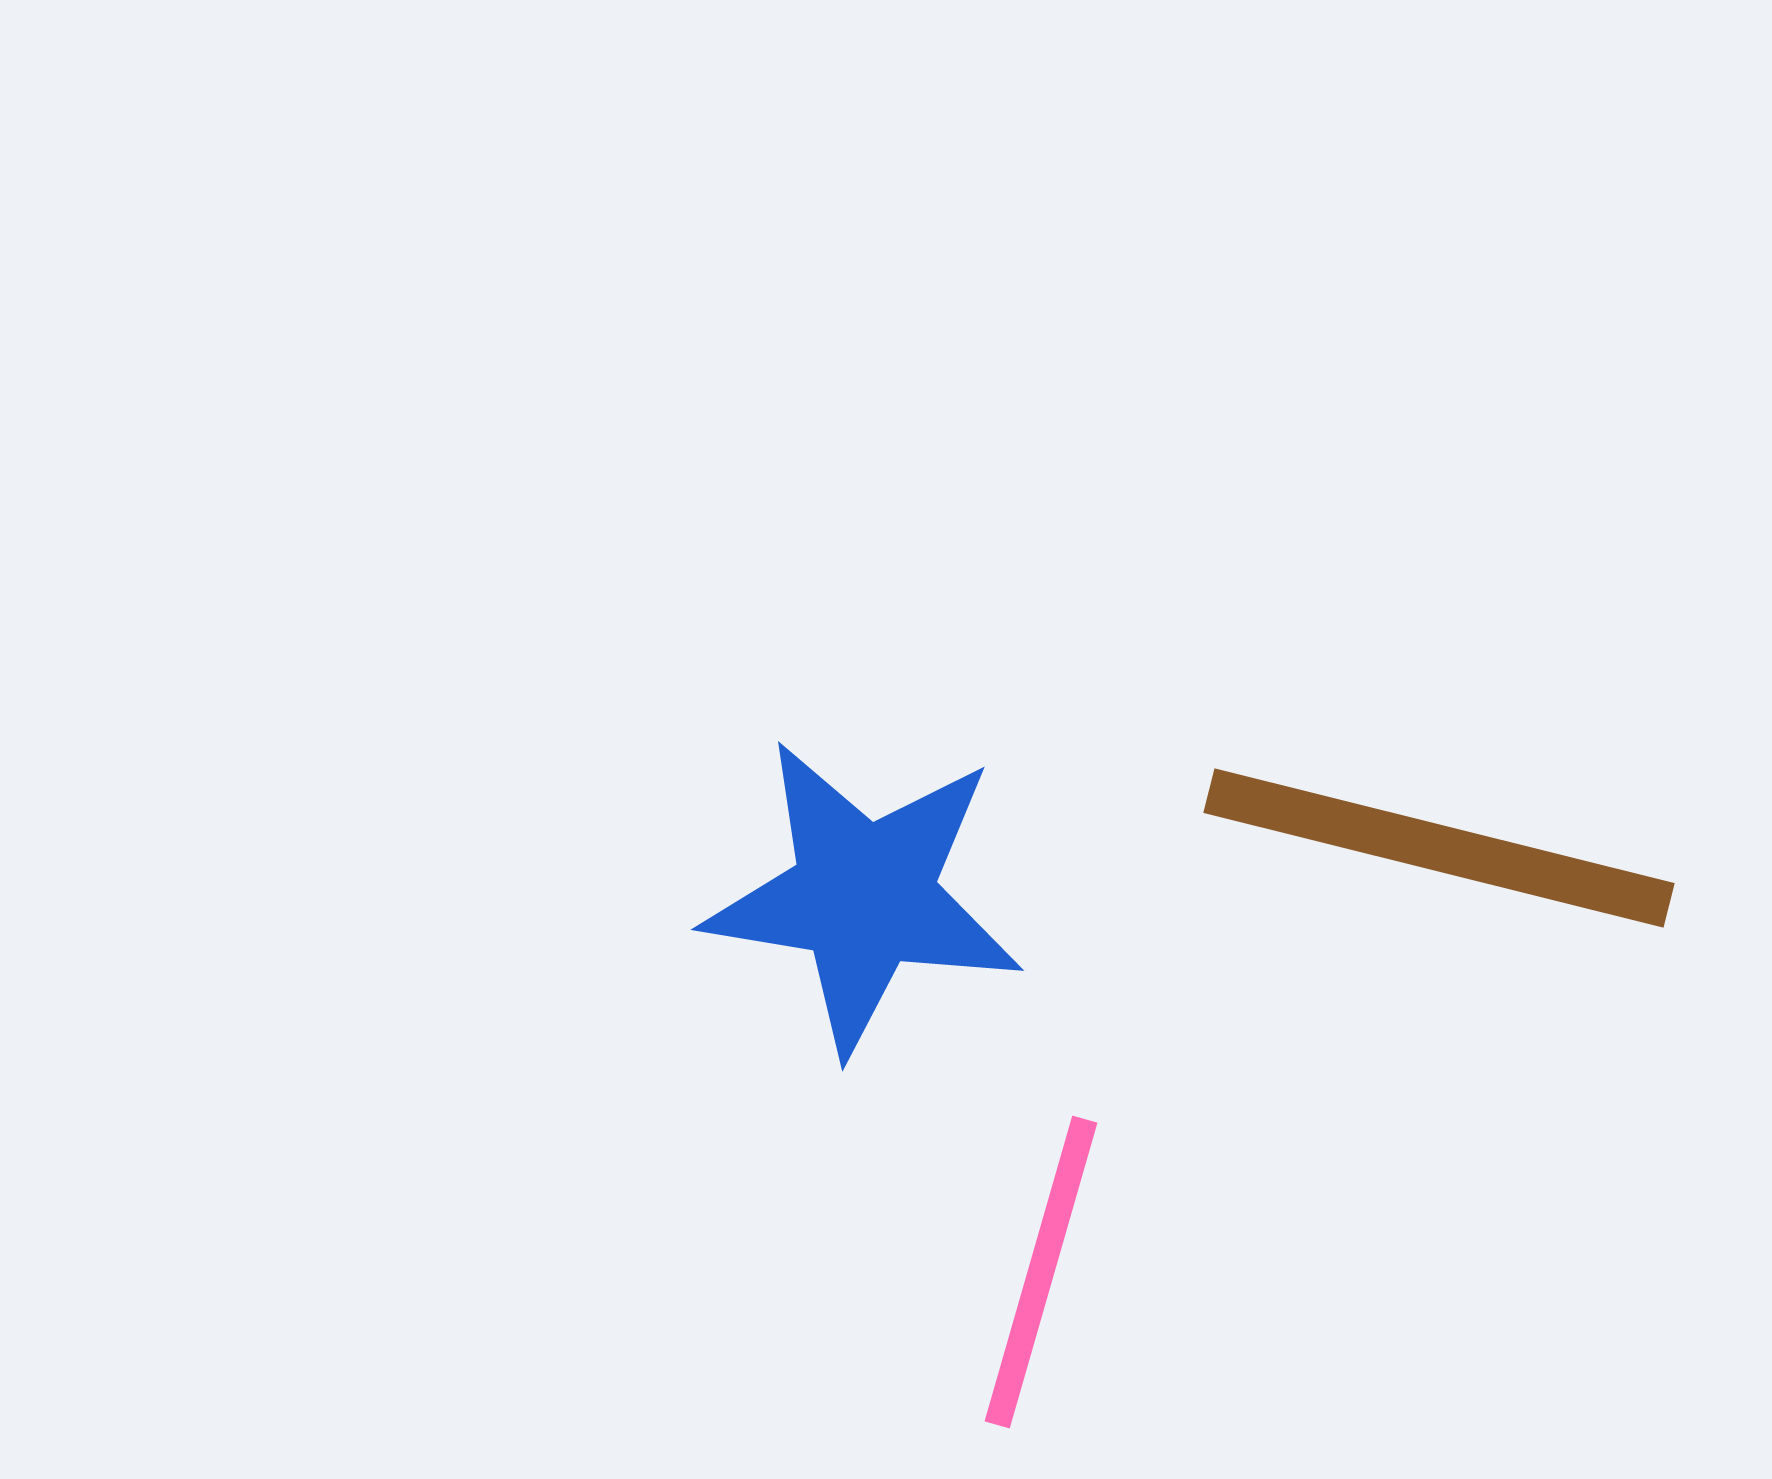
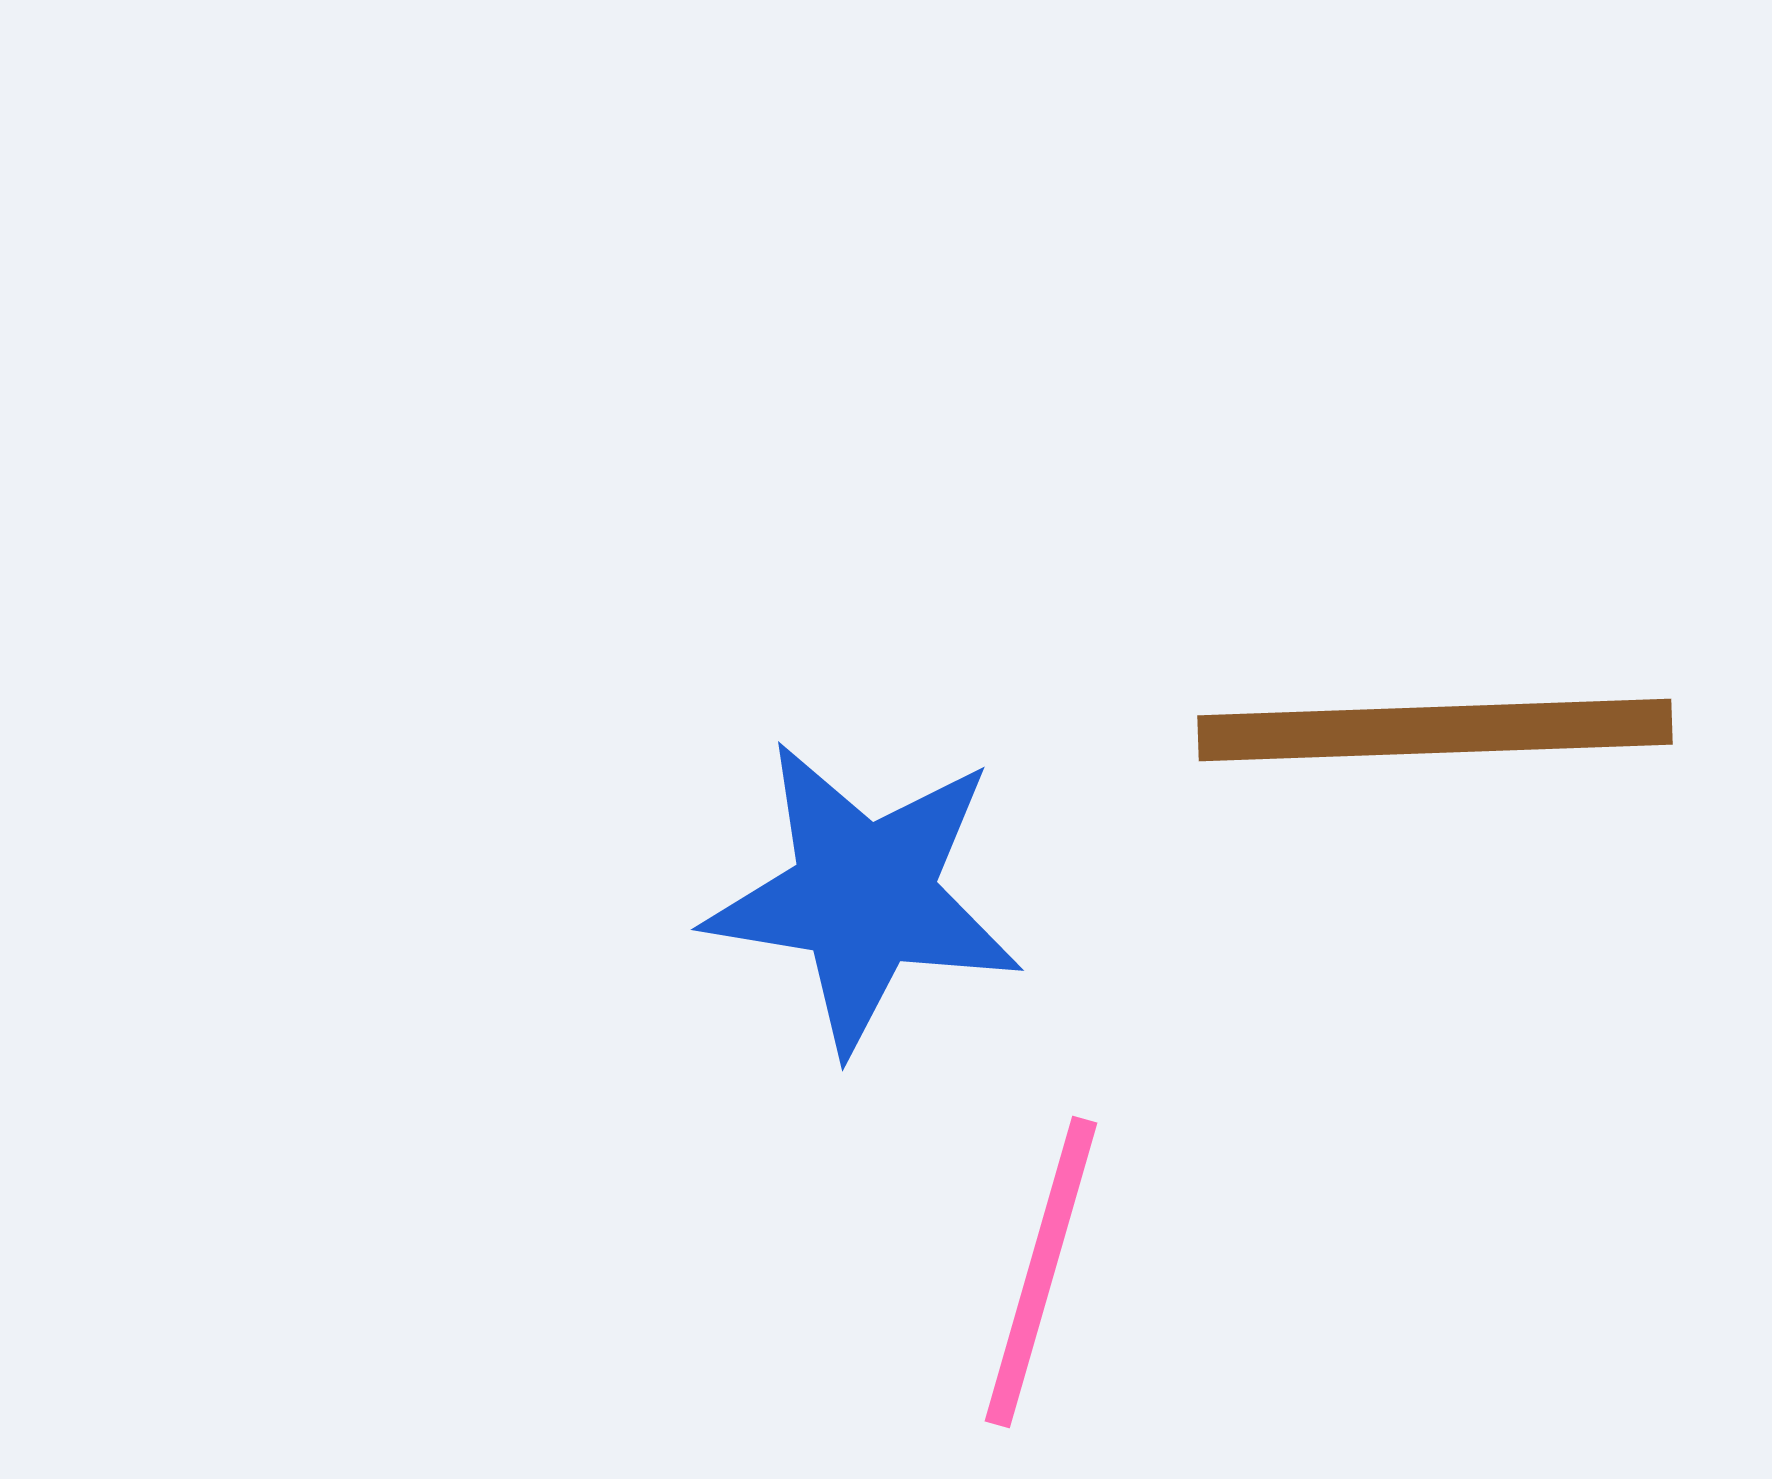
brown line: moved 4 px left, 118 px up; rotated 16 degrees counterclockwise
